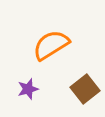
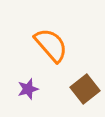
orange semicircle: rotated 81 degrees clockwise
